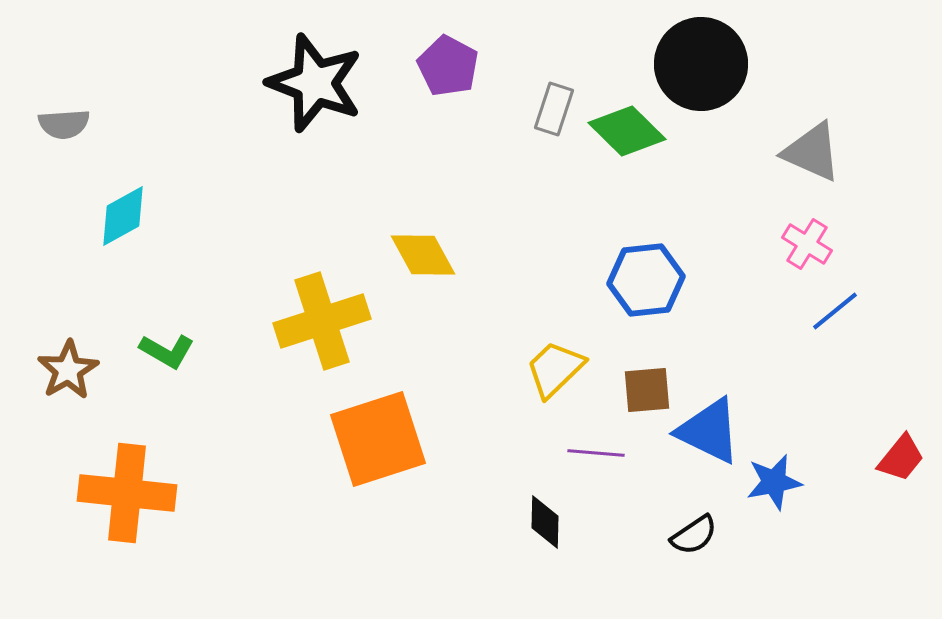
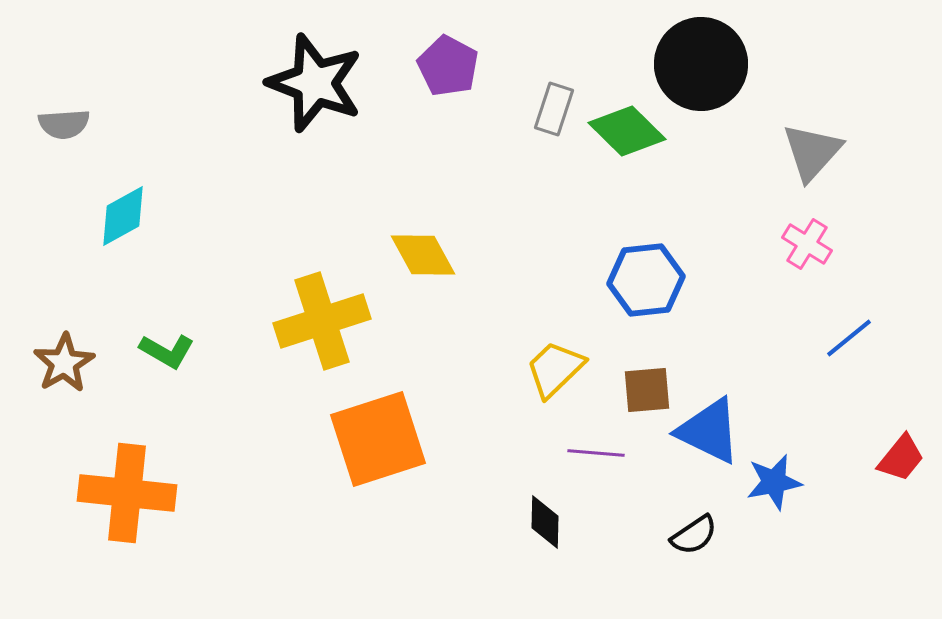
gray triangle: rotated 48 degrees clockwise
blue line: moved 14 px right, 27 px down
brown star: moved 4 px left, 7 px up
